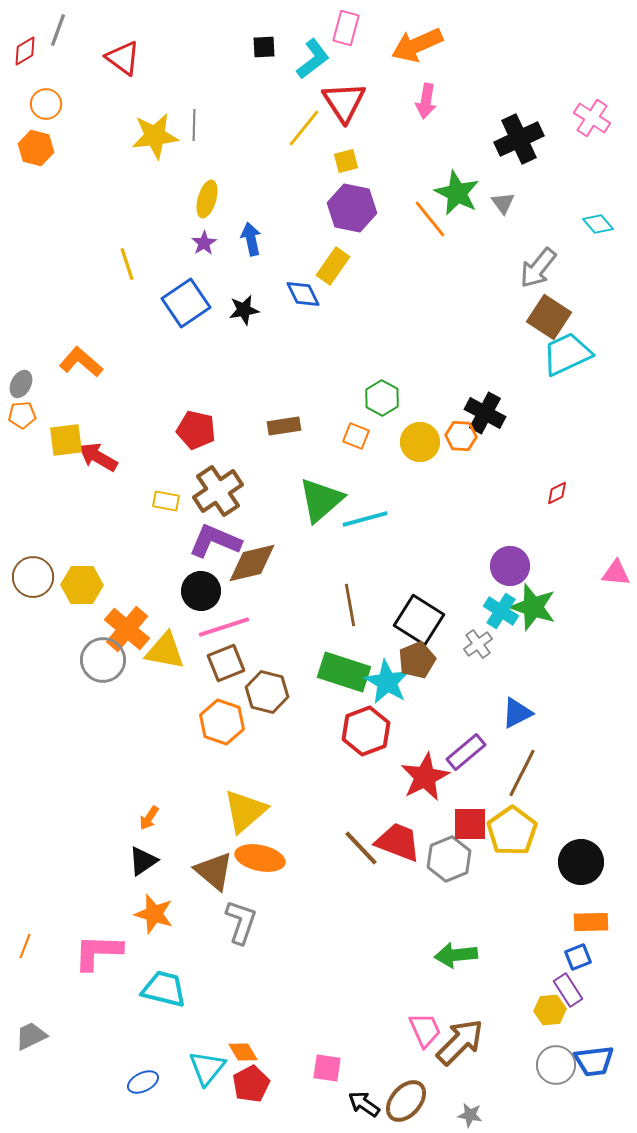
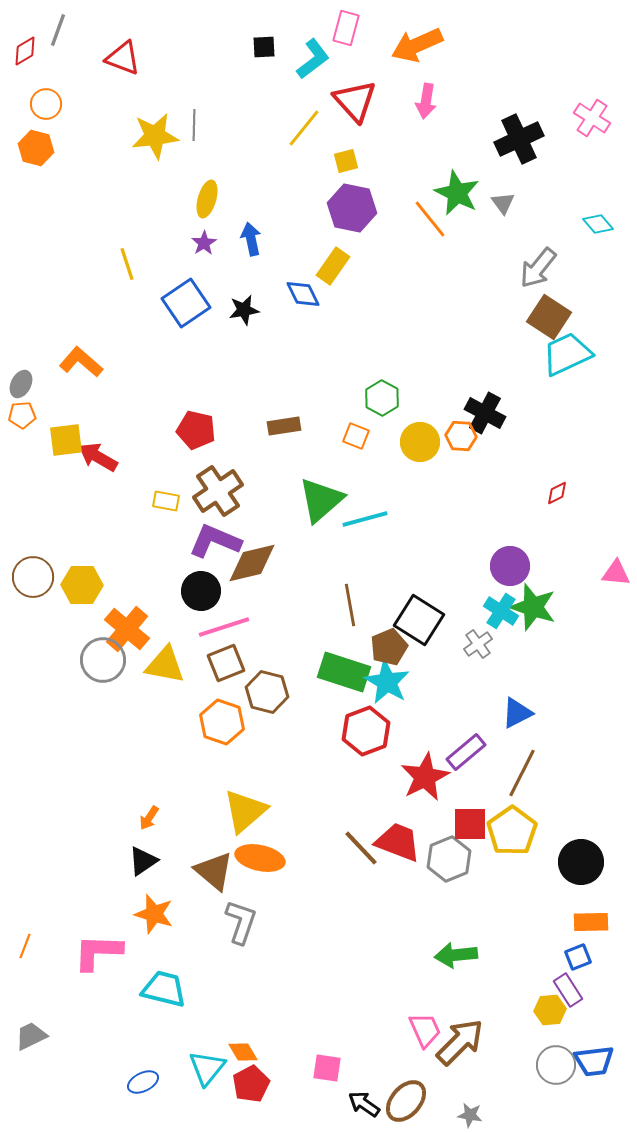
red triangle at (123, 58): rotated 15 degrees counterclockwise
red triangle at (344, 102): moved 11 px right, 1 px up; rotated 9 degrees counterclockwise
yellow triangle at (165, 651): moved 14 px down
brown pentagon at (417, 660): moved 28 px left, 13 px up
